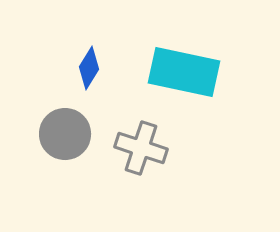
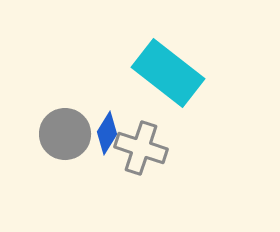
blue diamond: moved 18 px right, 65 px down
cyan rectangle: moved 16 px left, 1 px down; rotated 26 degrees clockwise
